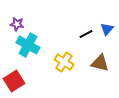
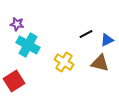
blue triangle: moved 11 px down; rotated 24 degrees clockwise
